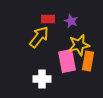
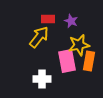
orange rectangle: moved 1 px right
